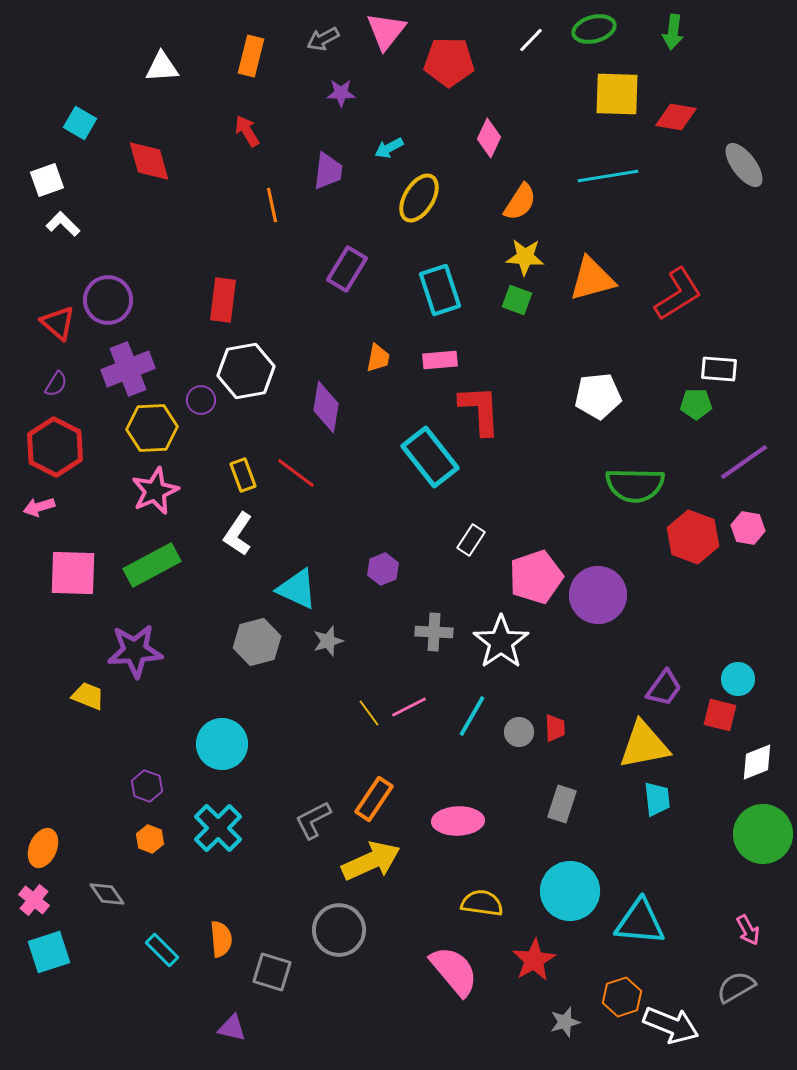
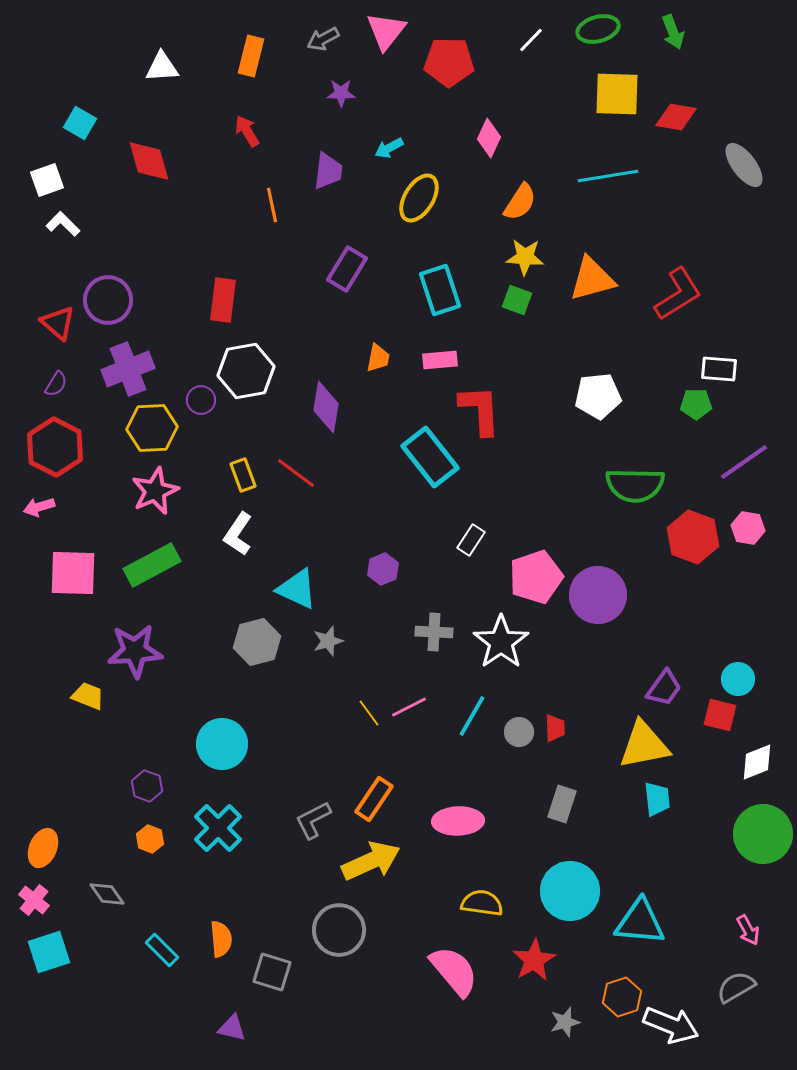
green ellipse at (594, 29): moved 4 px right
green arrow at (673, 32): rotated 28 degrees counterclockwise
